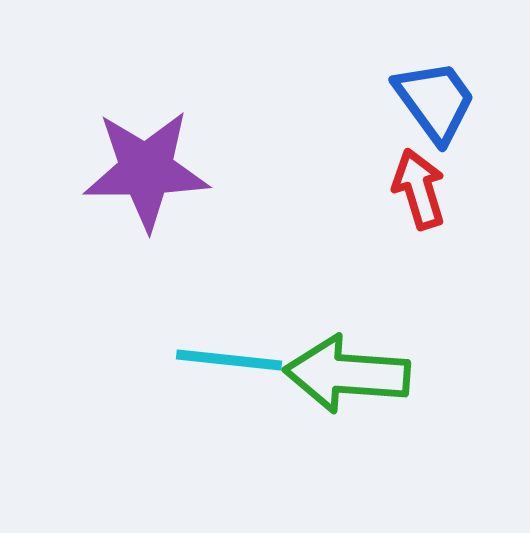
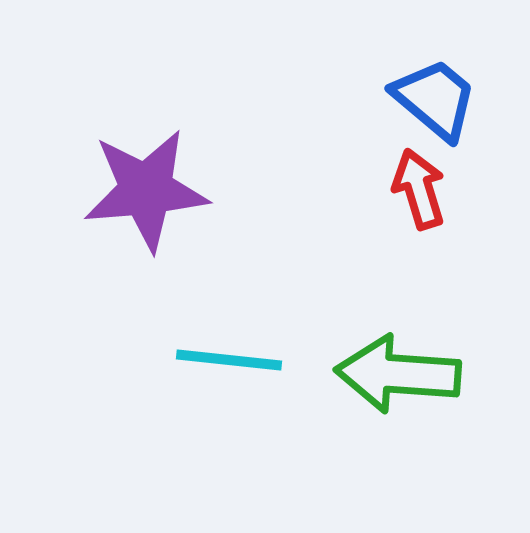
blue trapezoid: moved 2 px up; rotated 14 degrees counterclockwise
purple star: moved 20 px down; rotated 4 degrees counterclockwise
green arrow: moved 51 px right
